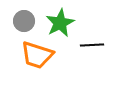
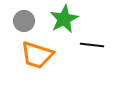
green star: moved 4 px right, 4 px up
black line: rotated 10 degrees clockwise
